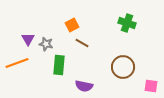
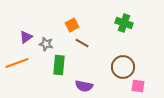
green cross: moved 3 px left
purple triangle: moved 2 px left, 2 px up; rotated 24 degrees clockwise
pink square: moved 13 px left
